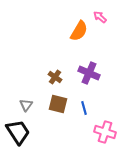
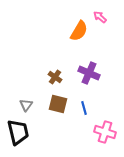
black trapezoid: rotated 20 degrees clockwise
